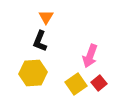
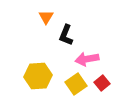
black L-shape: moved 26 px right, 6 px up
pink arrow: moved 3 px left, 3 px down; rotated 60 degrees clockwise
yellow hexagon: moved 5 px right, 3 px down
red square: moved 3 px right
